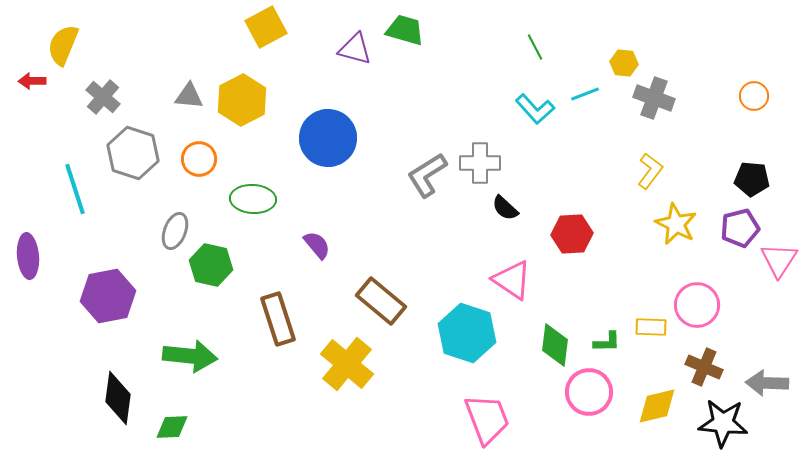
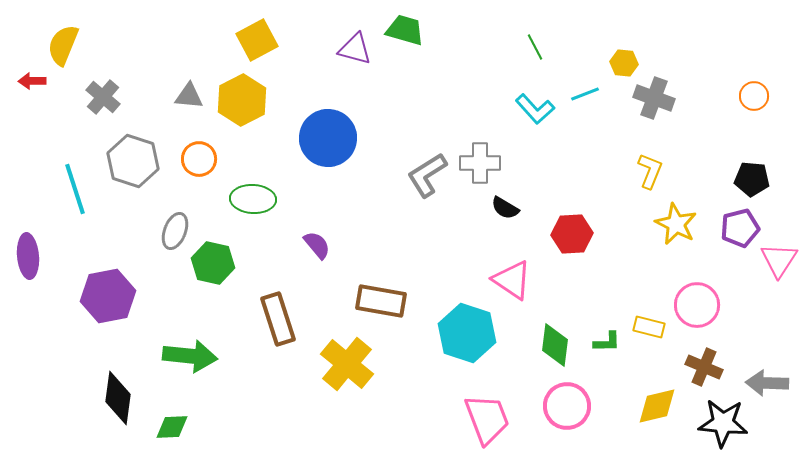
yellow square at (266, 27): moved 9 px left, 13 px down
gray hexagon at (133, 153): moved 8 px down
yellow L-shape at (650, 171): rotated 15 degrees counterclockwise
black semicircle at (505, 208): rotated 12 degrees counterclockwise
green hexagon at (211, 265): moved 2 px right, 2 px up
brown rectangle at (381, 301): rotated 30 degrees counterclockwise
yellow rectangle at (651, 327): moved 2 px left; rotated 12 degrees clockwise
pink circle at (589, 392): moved 22 px left, 14 px down
